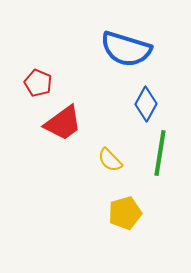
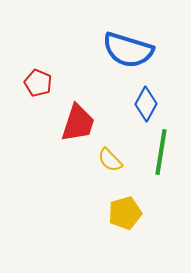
blue semicircle: moved 2 px right, 1 px down
red trapezoid: moved 15 px right; rotated 36 degrees counterclockwise
green line: moved 1 px right, 1 px up
